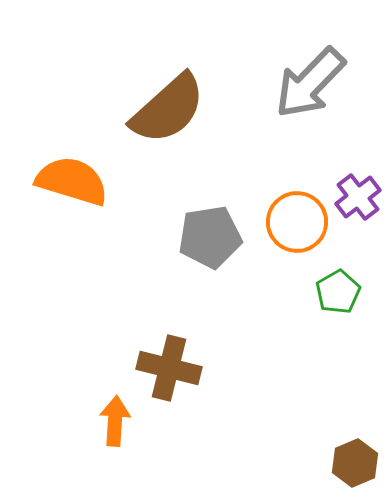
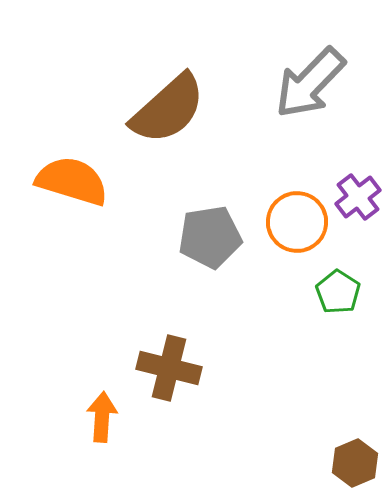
green pentagon: rotated 9 degrees counterclockwise
orange arrow: moved 13 px left, 4 px up
